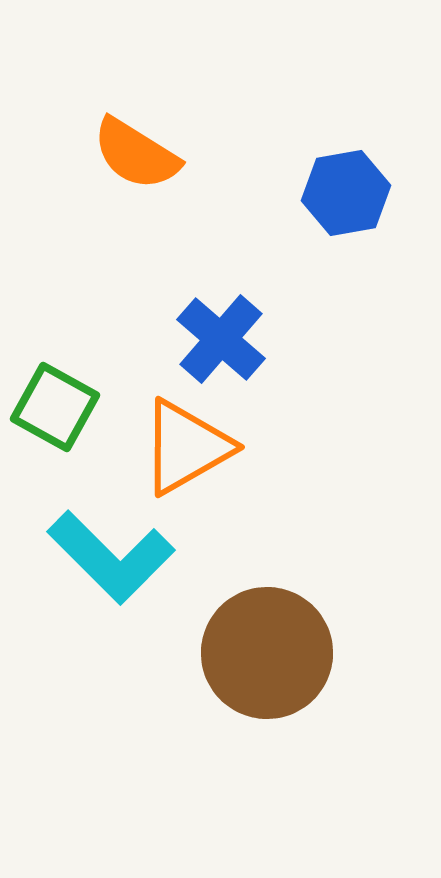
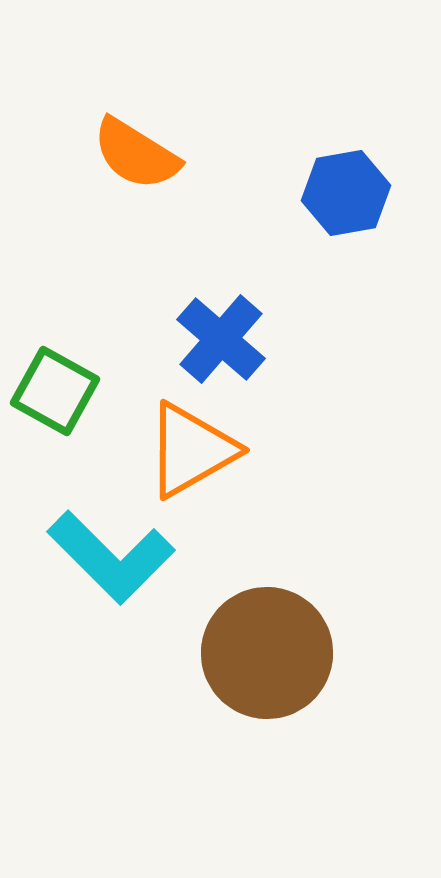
green square: moved 16 px up
orange triangle: moved 5 px right, 3 px down
